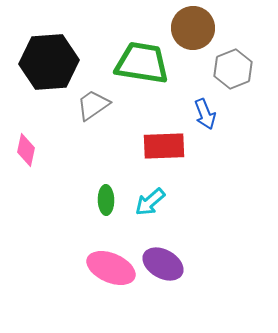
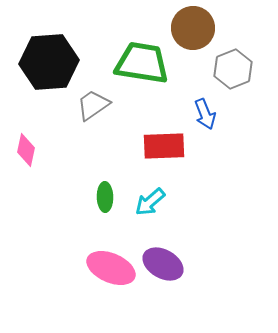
green ellipse: moved 1 px left, 3 px up
